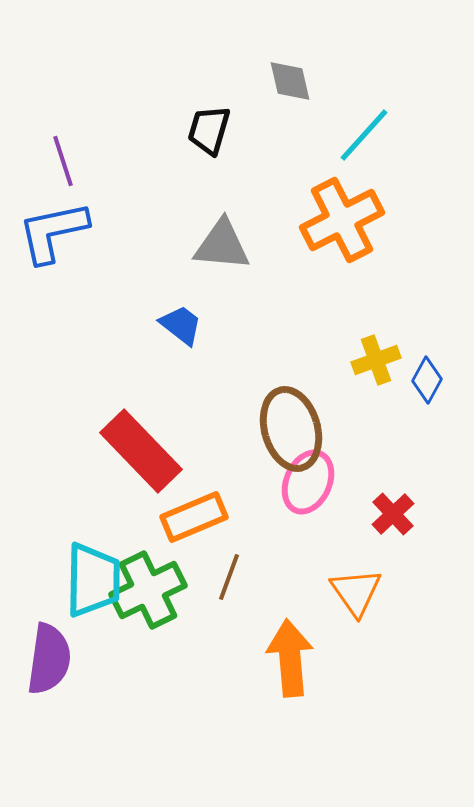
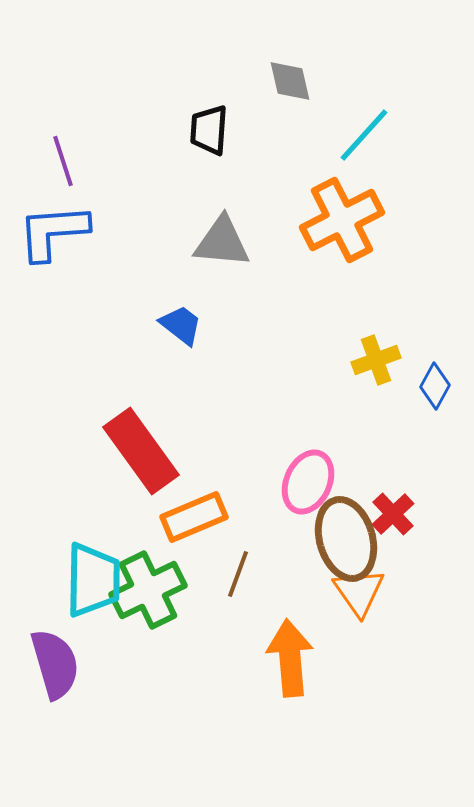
black trapezoid: rotated 12 degrees counterclockwise
blue L-shape: rotated 8 degrees clockwise
gray triangle: moved 3 px up
blue diamond: moved 8 px right, 6 px down
brown ellipse: moved 55 px right, 110 px down
red rectangle: rotated 8 degrees clockwise
brown line: moved 9 px right, 3 px up
orange triangle: moved 3 px right
purple semicircle: moved 6 px right, 5 px down; rotated 24 degrees counterclockwise
